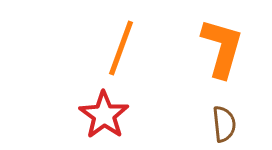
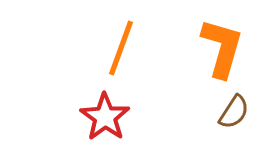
red star: moved 1 px right, 2 px down
brown semicircle: moved 10 px right, 12 px up; rotated 39 degrees clockwise
